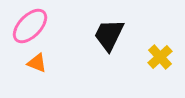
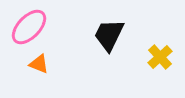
pink ellipse: moved 1 px left, 1 px down
orange triangle: moved 2 px right, 1 px down
